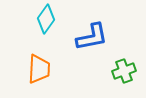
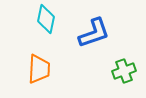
cyan diamond: rotated 24 degrees counterclockwise
blue L-shape: moved 2 px right, 4 px up; rotated 8 degrees counterclockwise
